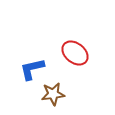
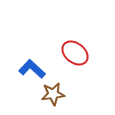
blue L-shape: rotated 56 degrees clockwise
